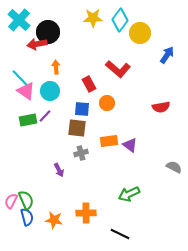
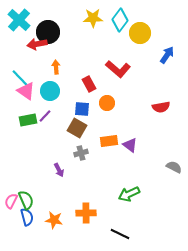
brown square: rotated 24 degrees clockwise
